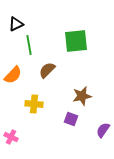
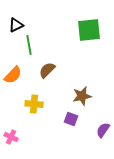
black triangle: moved 1 px down
green square: moved 13 px right, 11 px up
